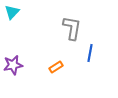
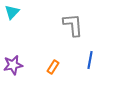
gray L-shape: moved 1 px right, 3 px up; rotated 15 degrees counterclockwise
blue line: moved 7 px down
orange rectangle: moved 3 px left; rotated 24 degrees counterclockwise
